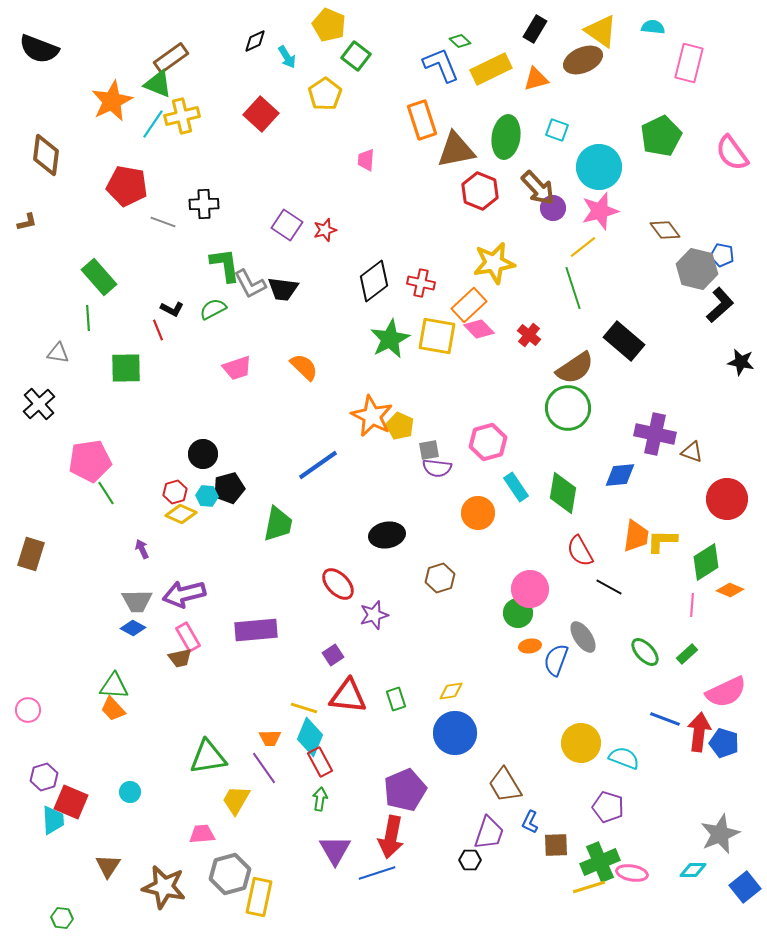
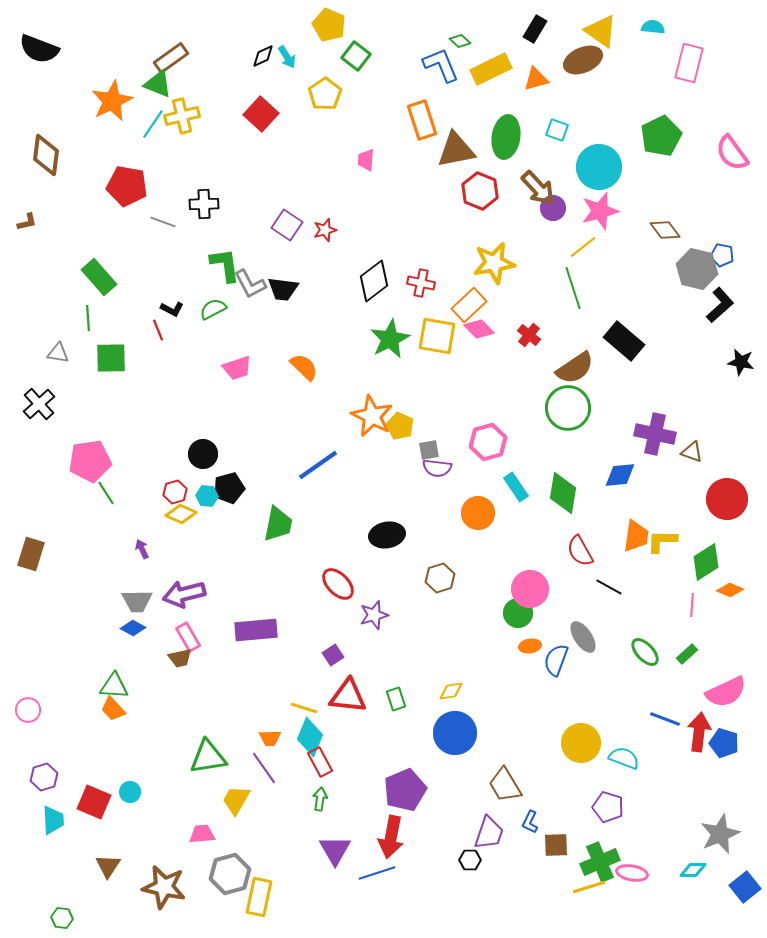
black diamond at (255, 41): moved 8 px right, 15 px down
green square at (126, 368): moved 15 px left, 10 px up
red square at (71, 802): moved 23 px right
